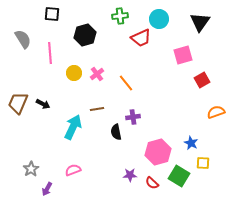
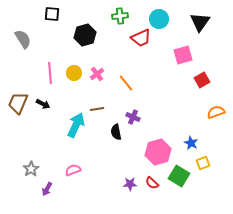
pink line: moved 20 px down
purple cross: rotated 32 degrees clockwise
cyan arrow: moved 3 px right, 2 px up
yellow square: rotated 24 degrees counterclockwise
purple star: moved 9 px down
